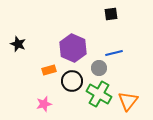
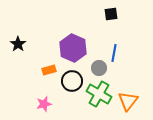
black star: rotated 14 degrees clockwise
blue line: rotated 66 degrees counterclockwise
